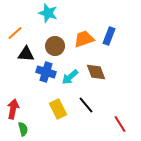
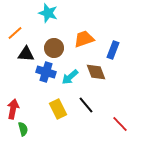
blue rectangle: moved 4 px right, 14 px down
brown circle: moved 1 px left, 2 px down
red line: rotated 12 degrees counterclockwise
